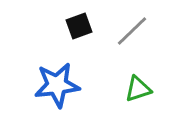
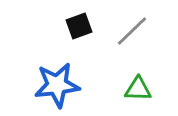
green triangle: rotated 20 degrees clockwise
